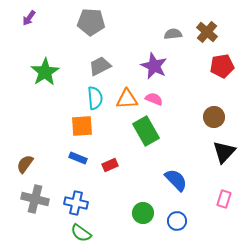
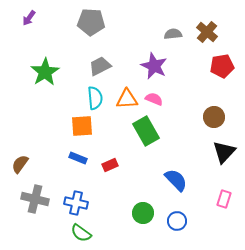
brown semicircle: moved 5 px left
